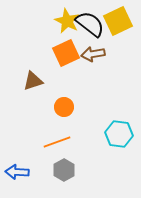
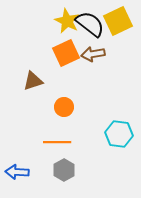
orange line: rotated 20 degrees clockwise
